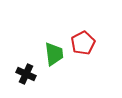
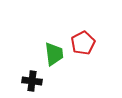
black cross: moved 6 px right, 7 px down; rotated 18 degrees counterclockwise
